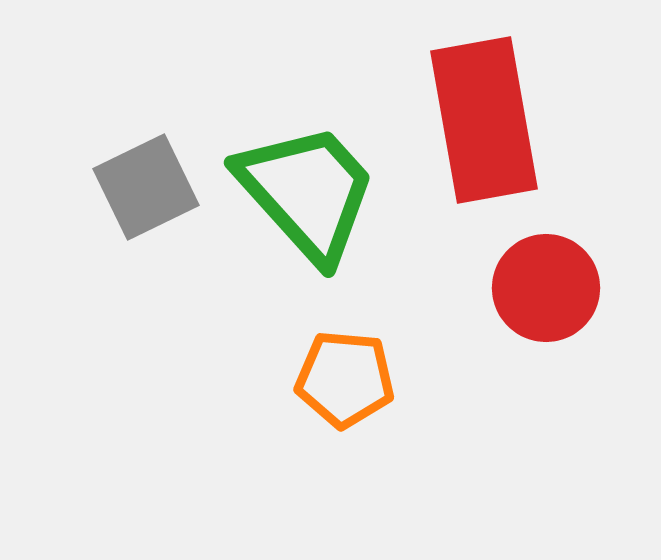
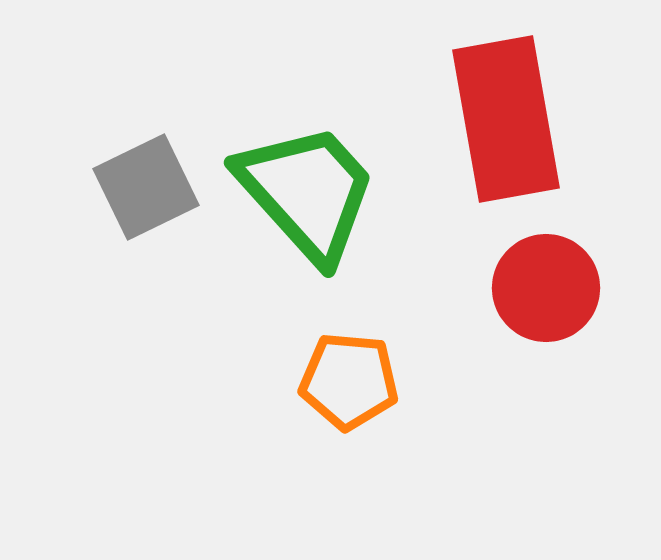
red rectangle: moved 22 px right, 1 px up
orange pentagon: moved 4 px right, 2 px down
